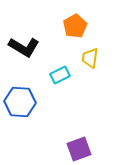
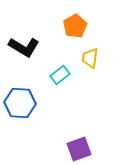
cyan rectangle: rotated 12 degrees counterclockwise
blue hexagon: moved 1 px down
